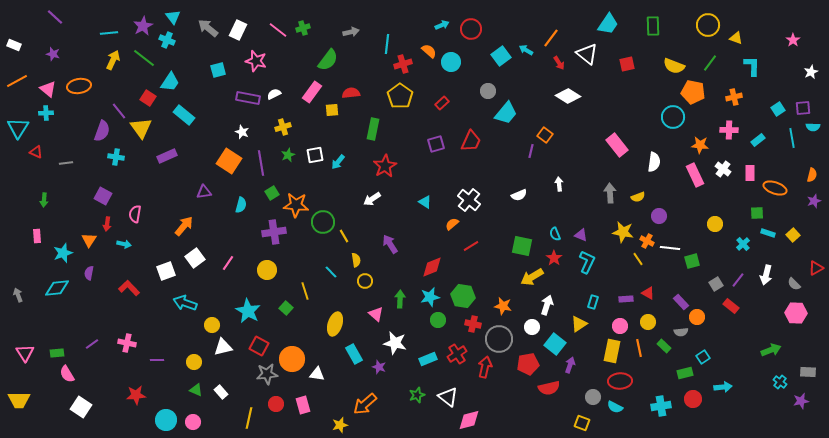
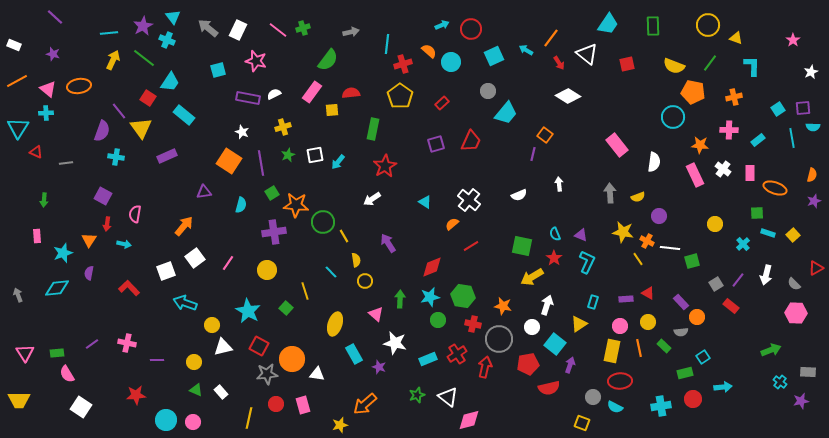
cyan square at (501, 56): moved 7 px left; rotated 12 degrees clockwise
purple line at (531, 151): moved 2 px right, 3 px down
purple arrow at (390, 244): moved 2 px left, 1 px up
